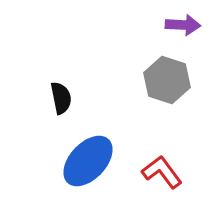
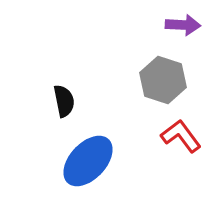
gray hexagon: moved 4 px left
black semicircle: moved 3 px right, 3 px down
red L-shape: moved 19 px right, 36 px up
